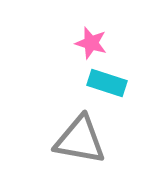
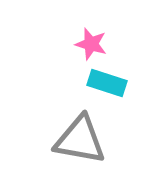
pink star: moved 1 px down
